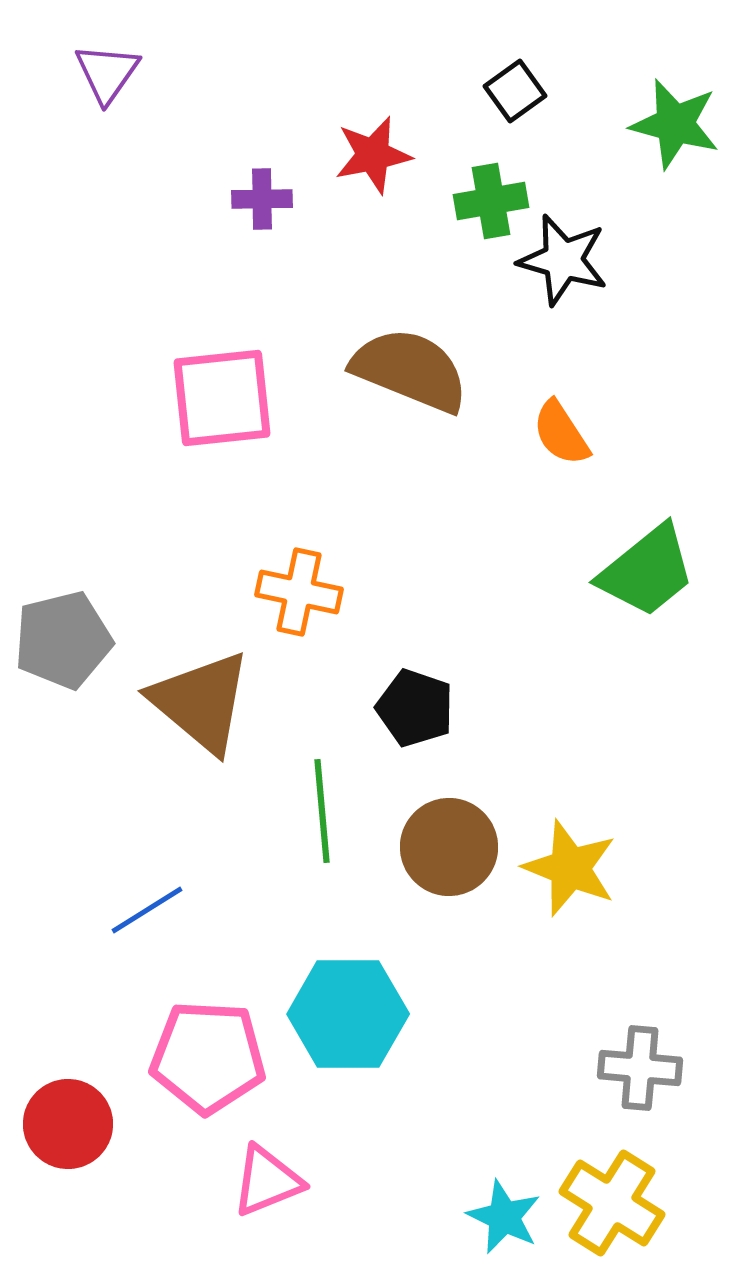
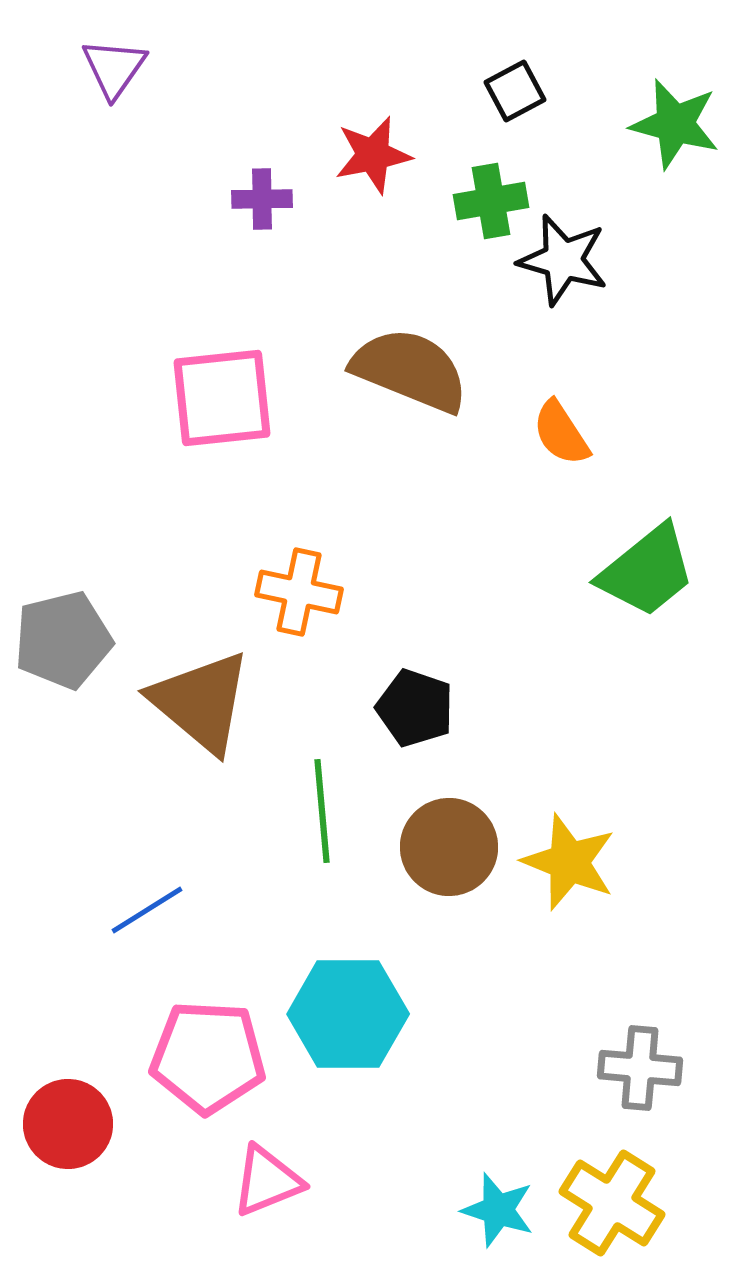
purple triangle: moved 7 px right, 5 px up
black square: rotated 8 degrees clockwise
yellow star: moved 1 px left, 6 px up
cyan star: moved 6 px left, 7 px up; rotated 8 degrees counterclockwise
